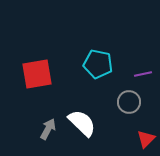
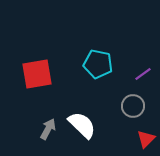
purple line: rotated 24 degrees counterclockwise
gray circle: moved 4 px right, 4 px down
white semicircle: moved 2 px down
